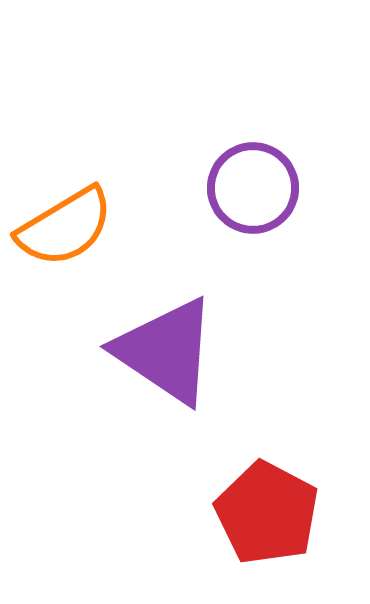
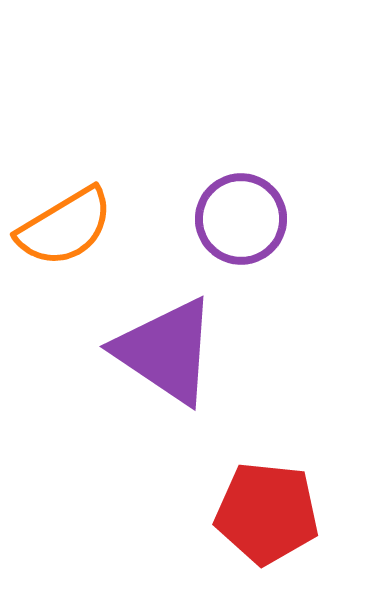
purple circle: moved 12 px left, 31 px down
red pentagon: rotated 22 degrees counterclockwise
